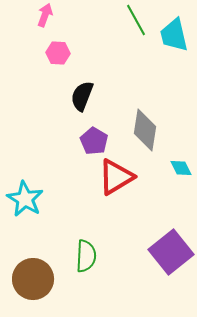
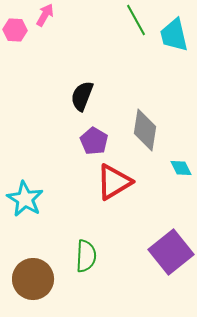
pink arrow: rotated 10 degrees clockwise
pink hexagon: moved 43 px left, 23 px up
red triangle: moved 2 px left, 5 px down
